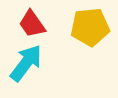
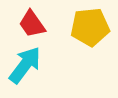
cyan arrow: moved 1 px left, 2 px down
